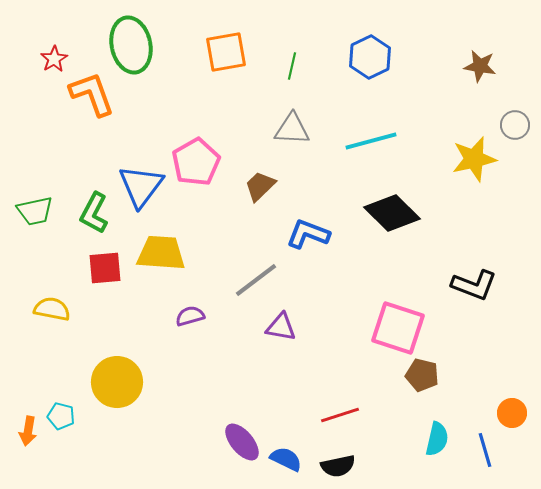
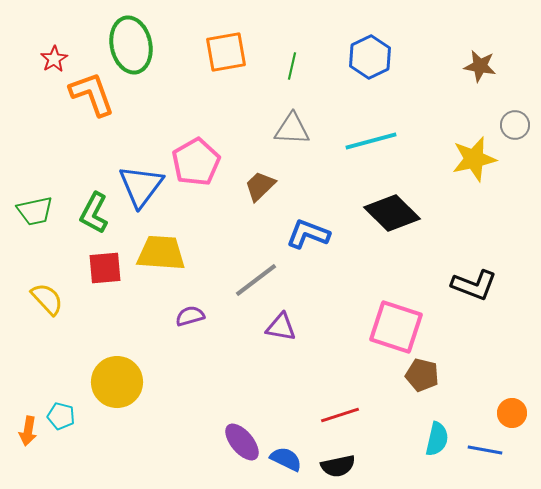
yellow semicircle: moved 5 px left, 10 px up; rotated 36 degrees clockwise
pink square: moved 2 px left, 1 px up
blue line: rotated 64 degrees counterclockwise
